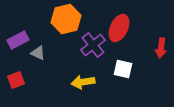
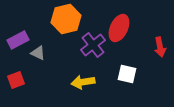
red arrow: moved 1 px left, 1 px up; rotated 18 degrees counterclockwise
white square: moved 4 px right, 5 px down
